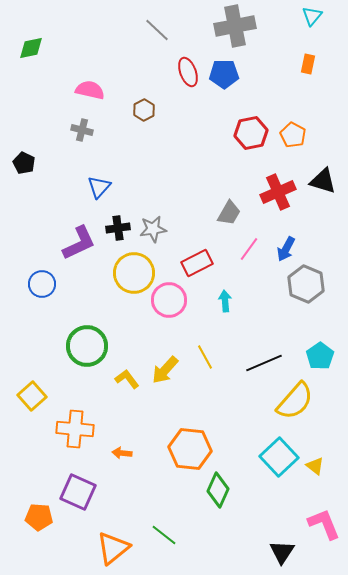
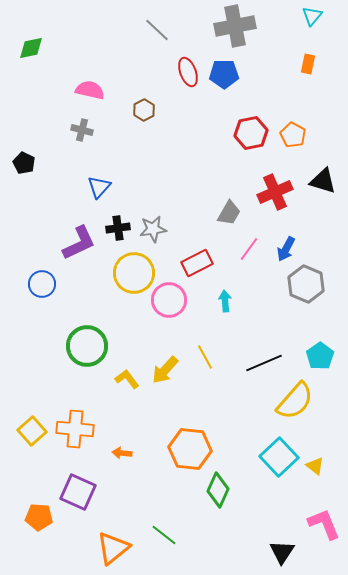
red cross at (278, 192): moved 3 px left
yellow square at (32, 396): moved 35 px down
